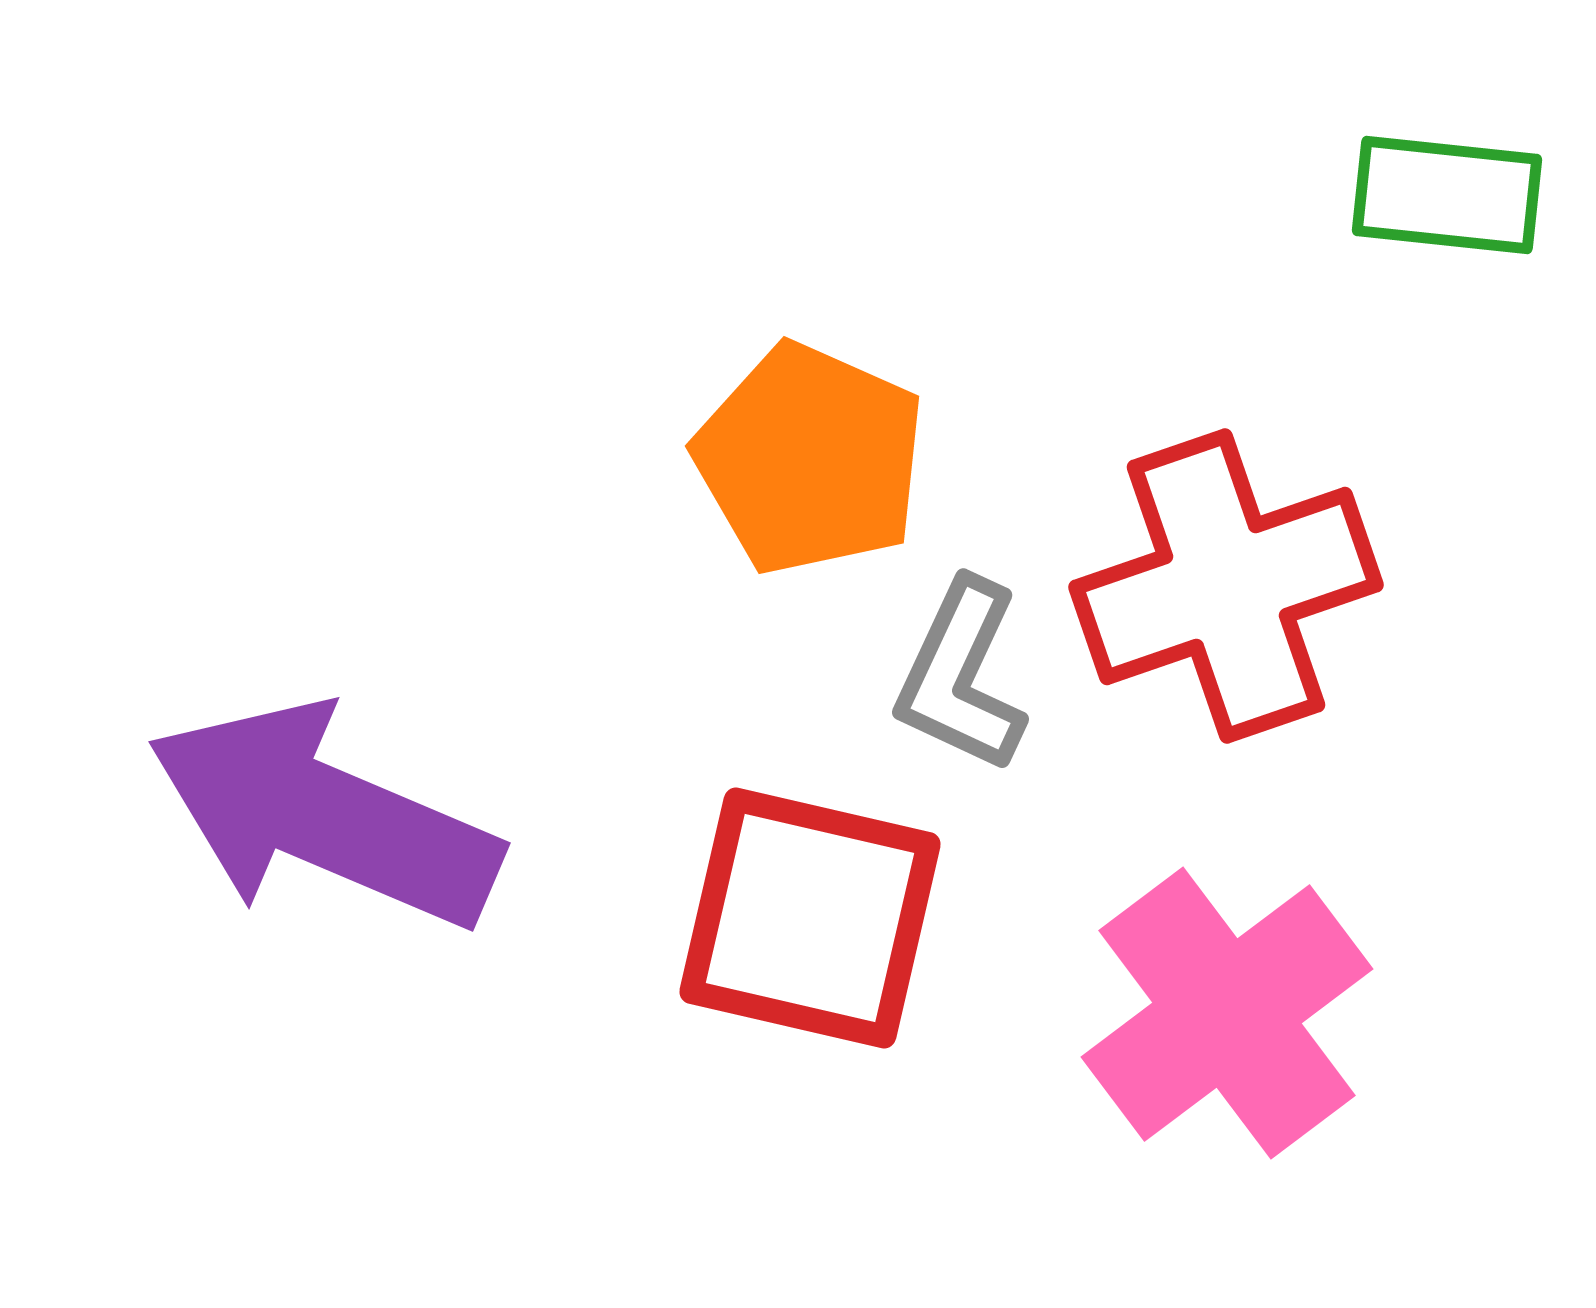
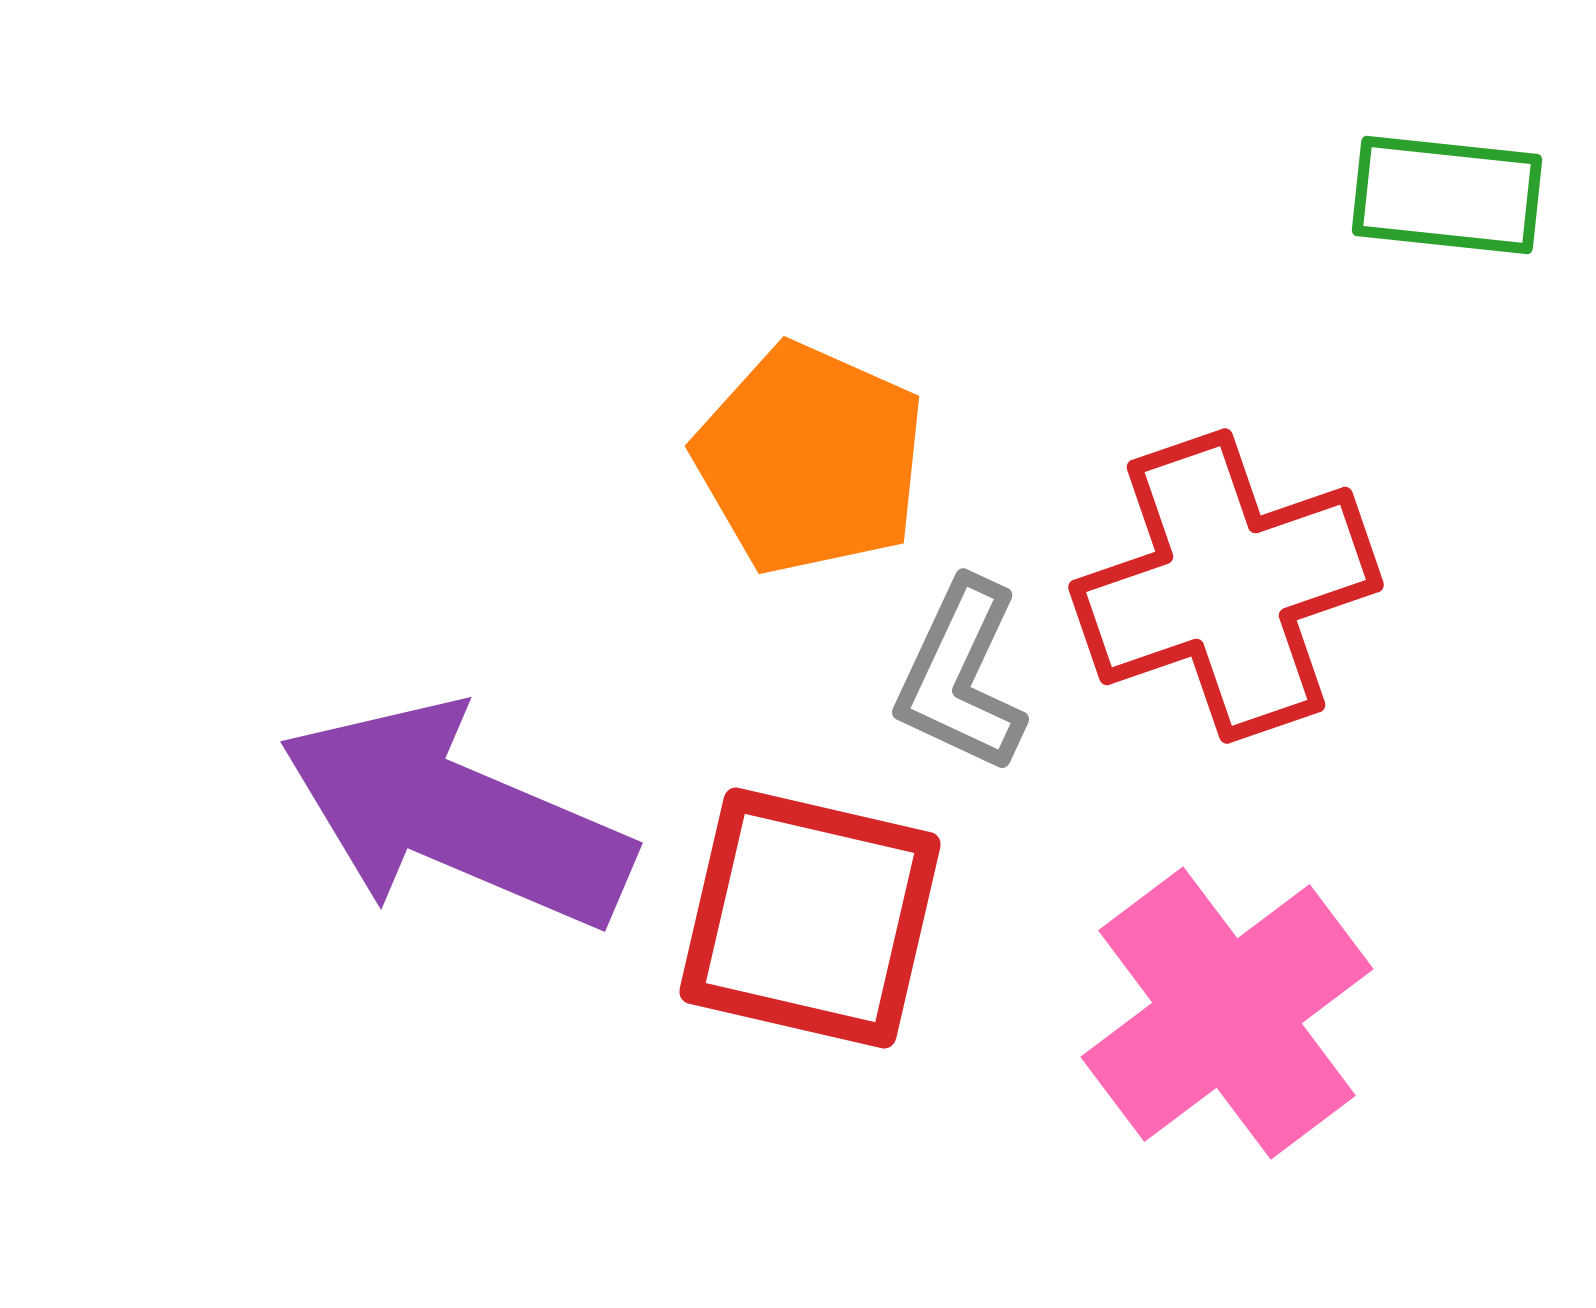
purple arrow: moved 132 px right
